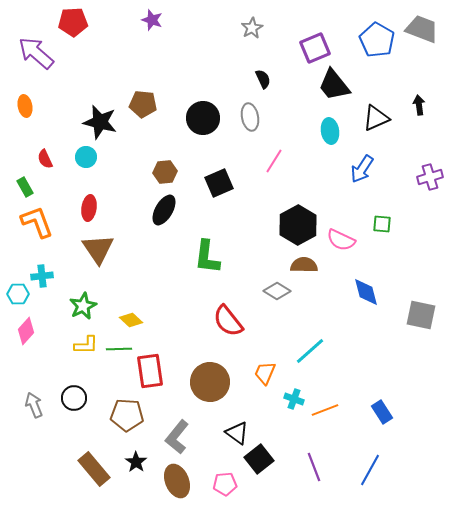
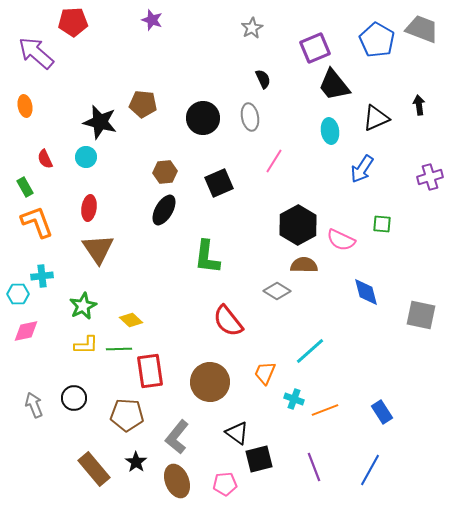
pink diamond at (26, 331): rotated 36 degrees clockwise
black square at (259, 459): rotated 24 degrees clockwise
